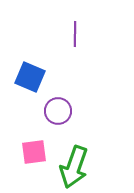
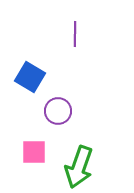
blue square: rotated 8 degrees clockwise
pink square: rotated 8 degrees clockwise
green arrow: moved 5 px right
